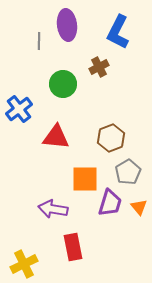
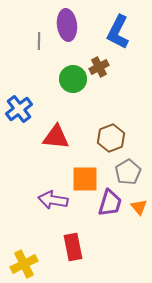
green circle: moved 10 px right, 5 px up
purple arrow: moved 9 px up
